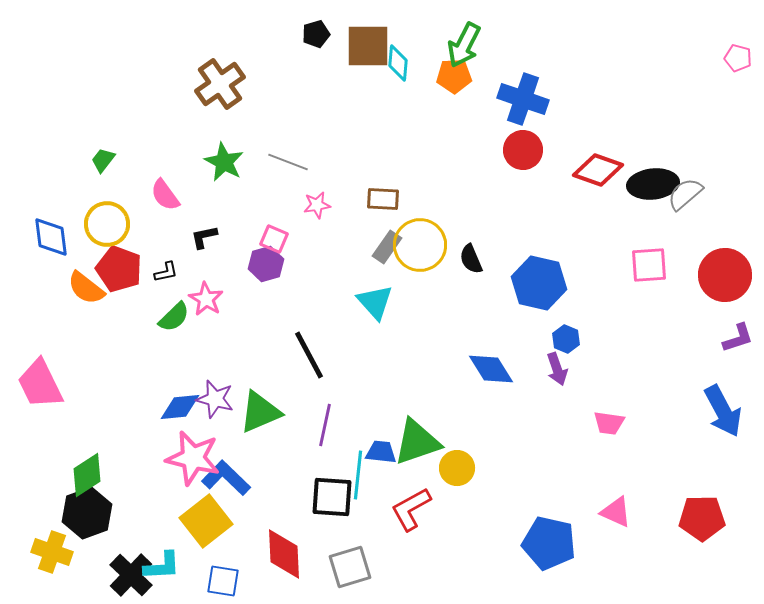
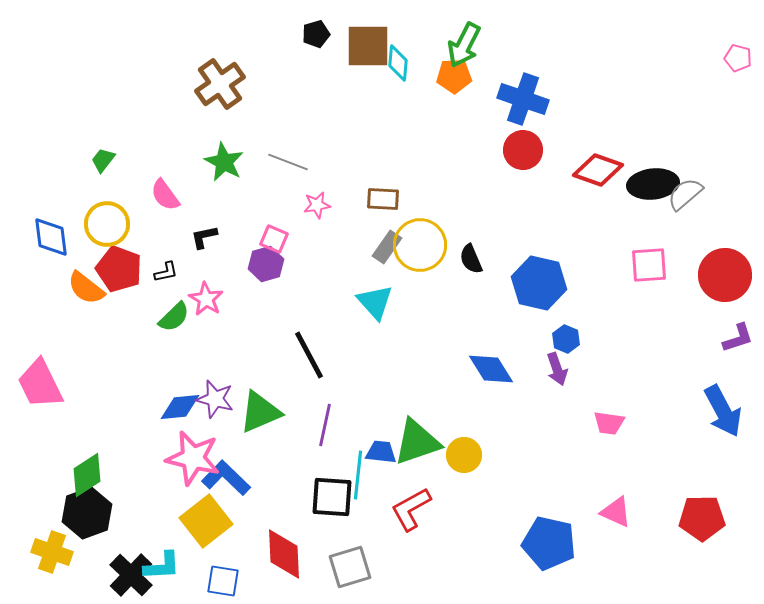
yellow circle at (457, 468): moved 7 px right, 13 px up
